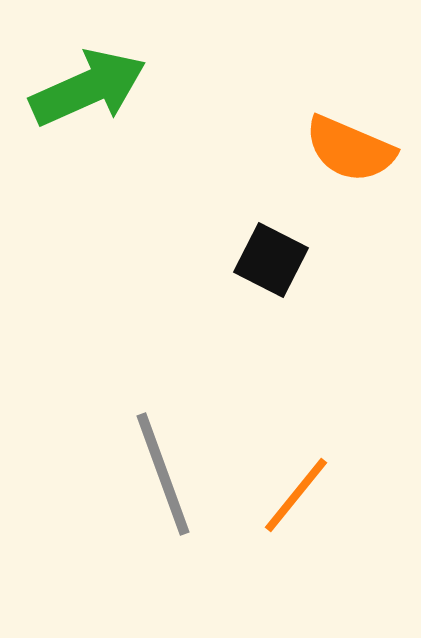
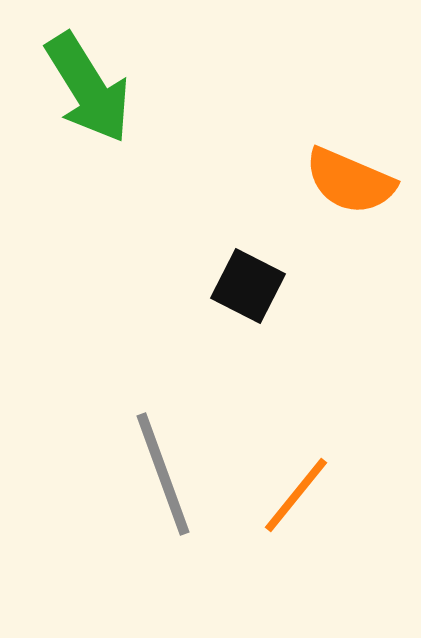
green arrow: rotated 82 degrees clockwise
orange semicircle: moved 32 px down
black square: moved 23 px left, 26 px down
